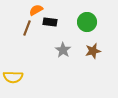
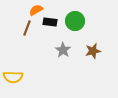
green circle: moved 12 px left, 1 px up
